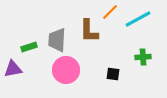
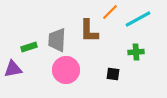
green cross: moved 7 px left, 5 px up
